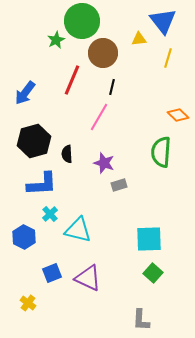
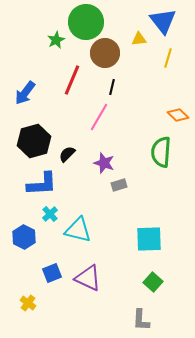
green circle: moved 4 px right, 1 px down
brown circle: moved 2 px right
black semicircle: rotated 48 degrees clockwise
green square: moved 9 px down
